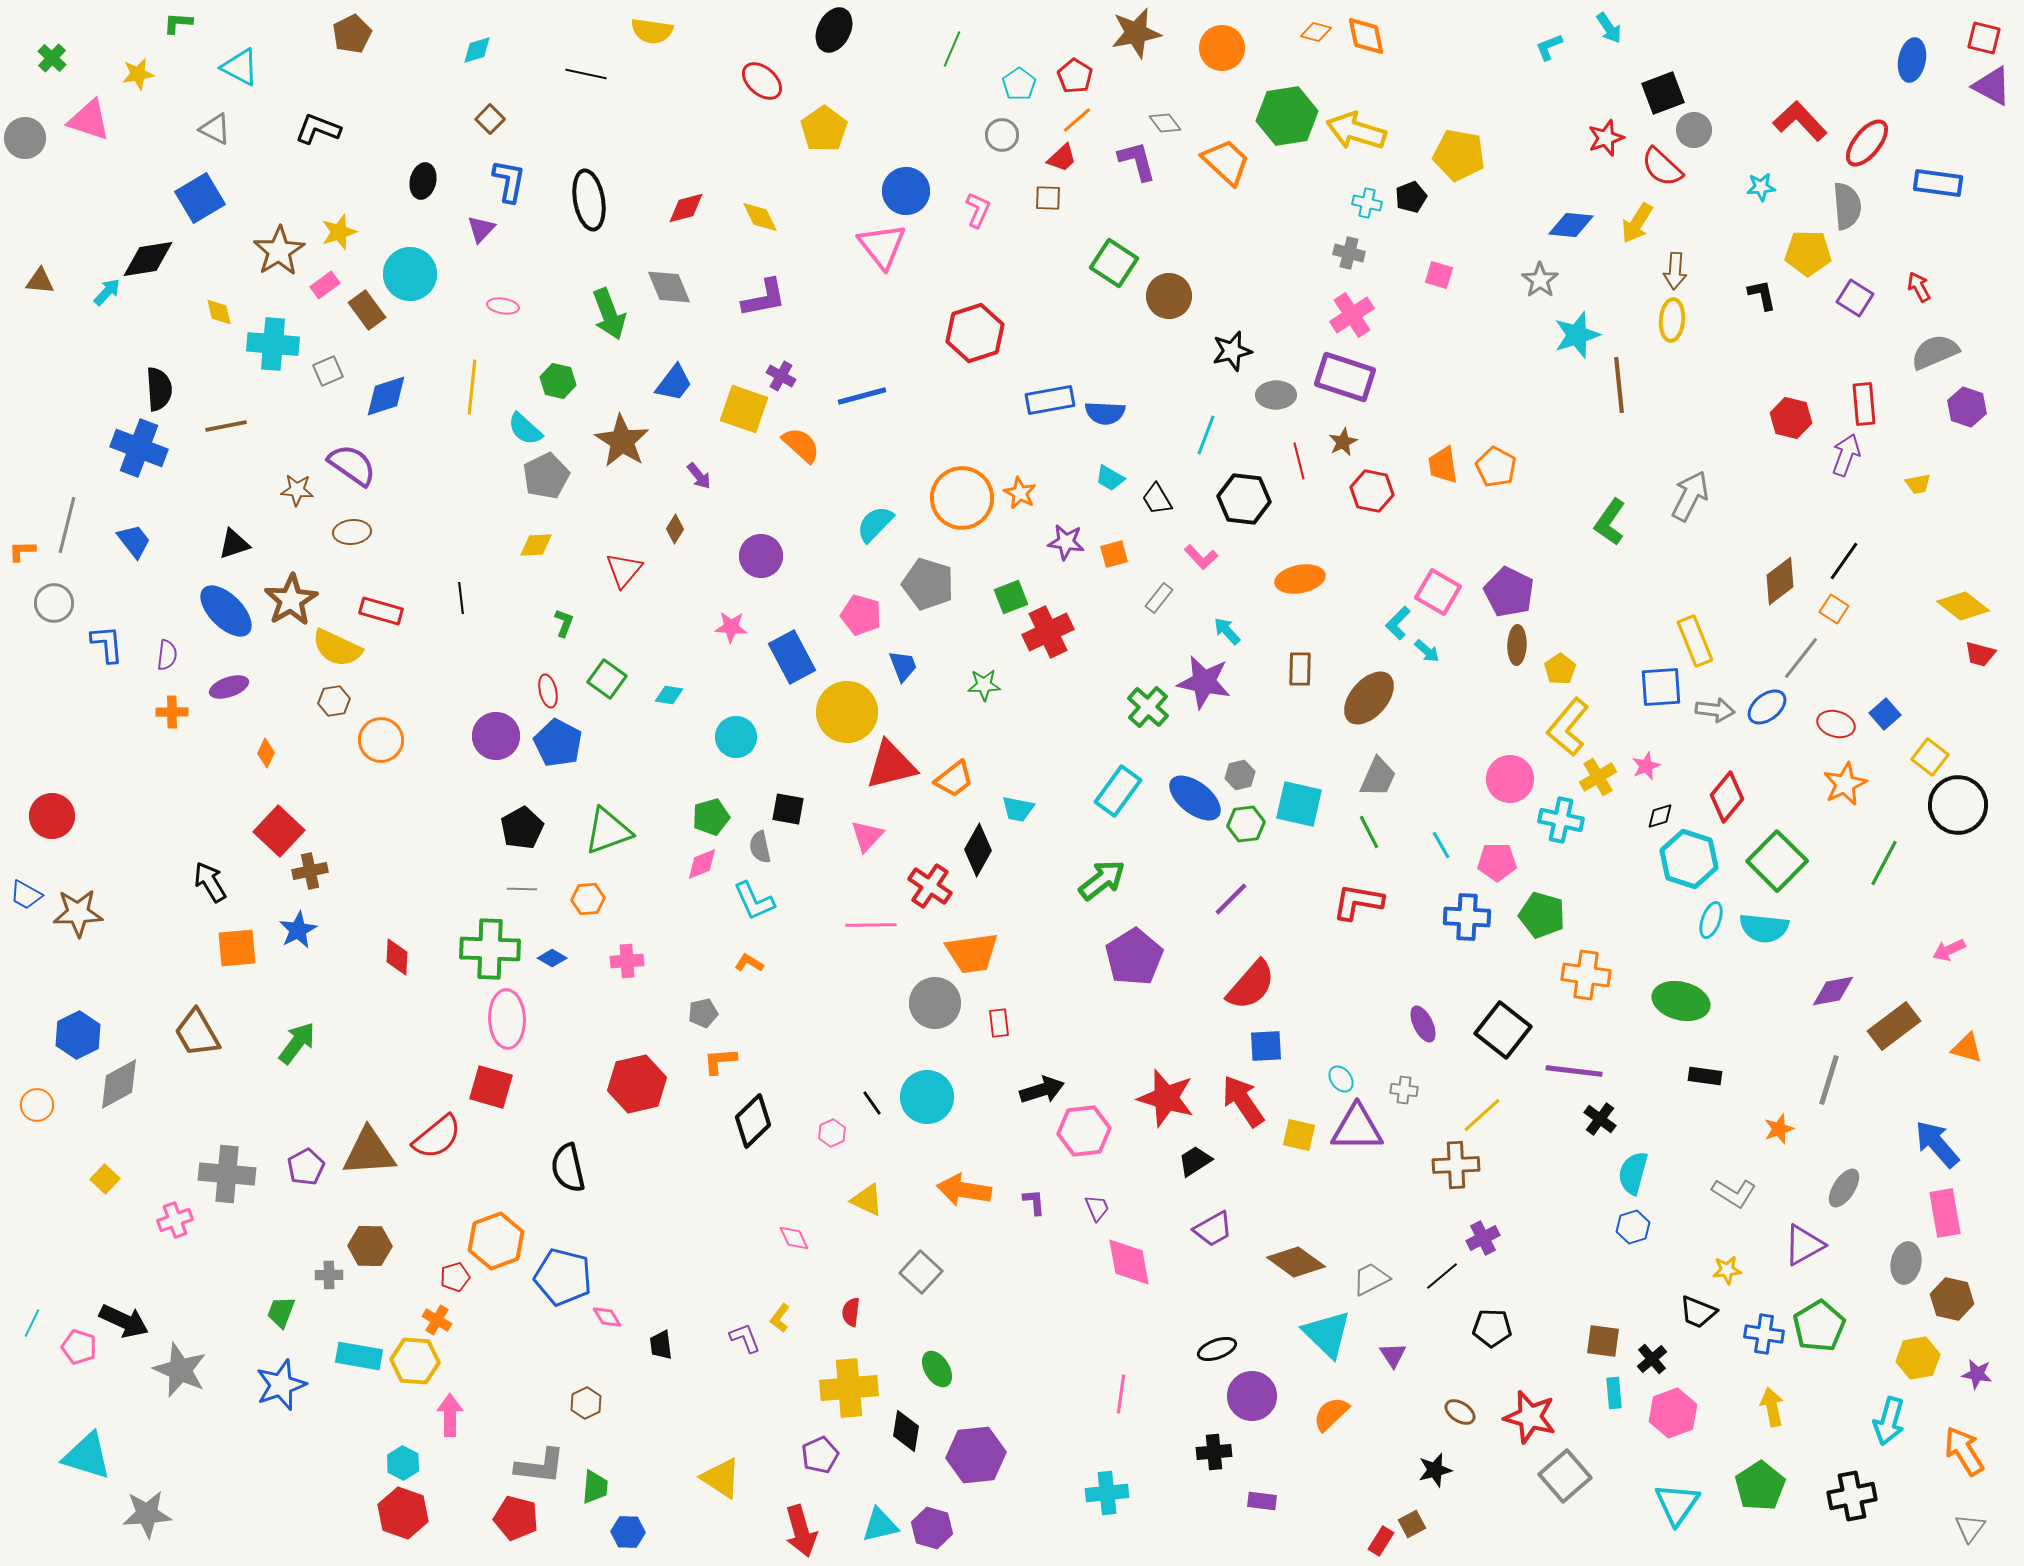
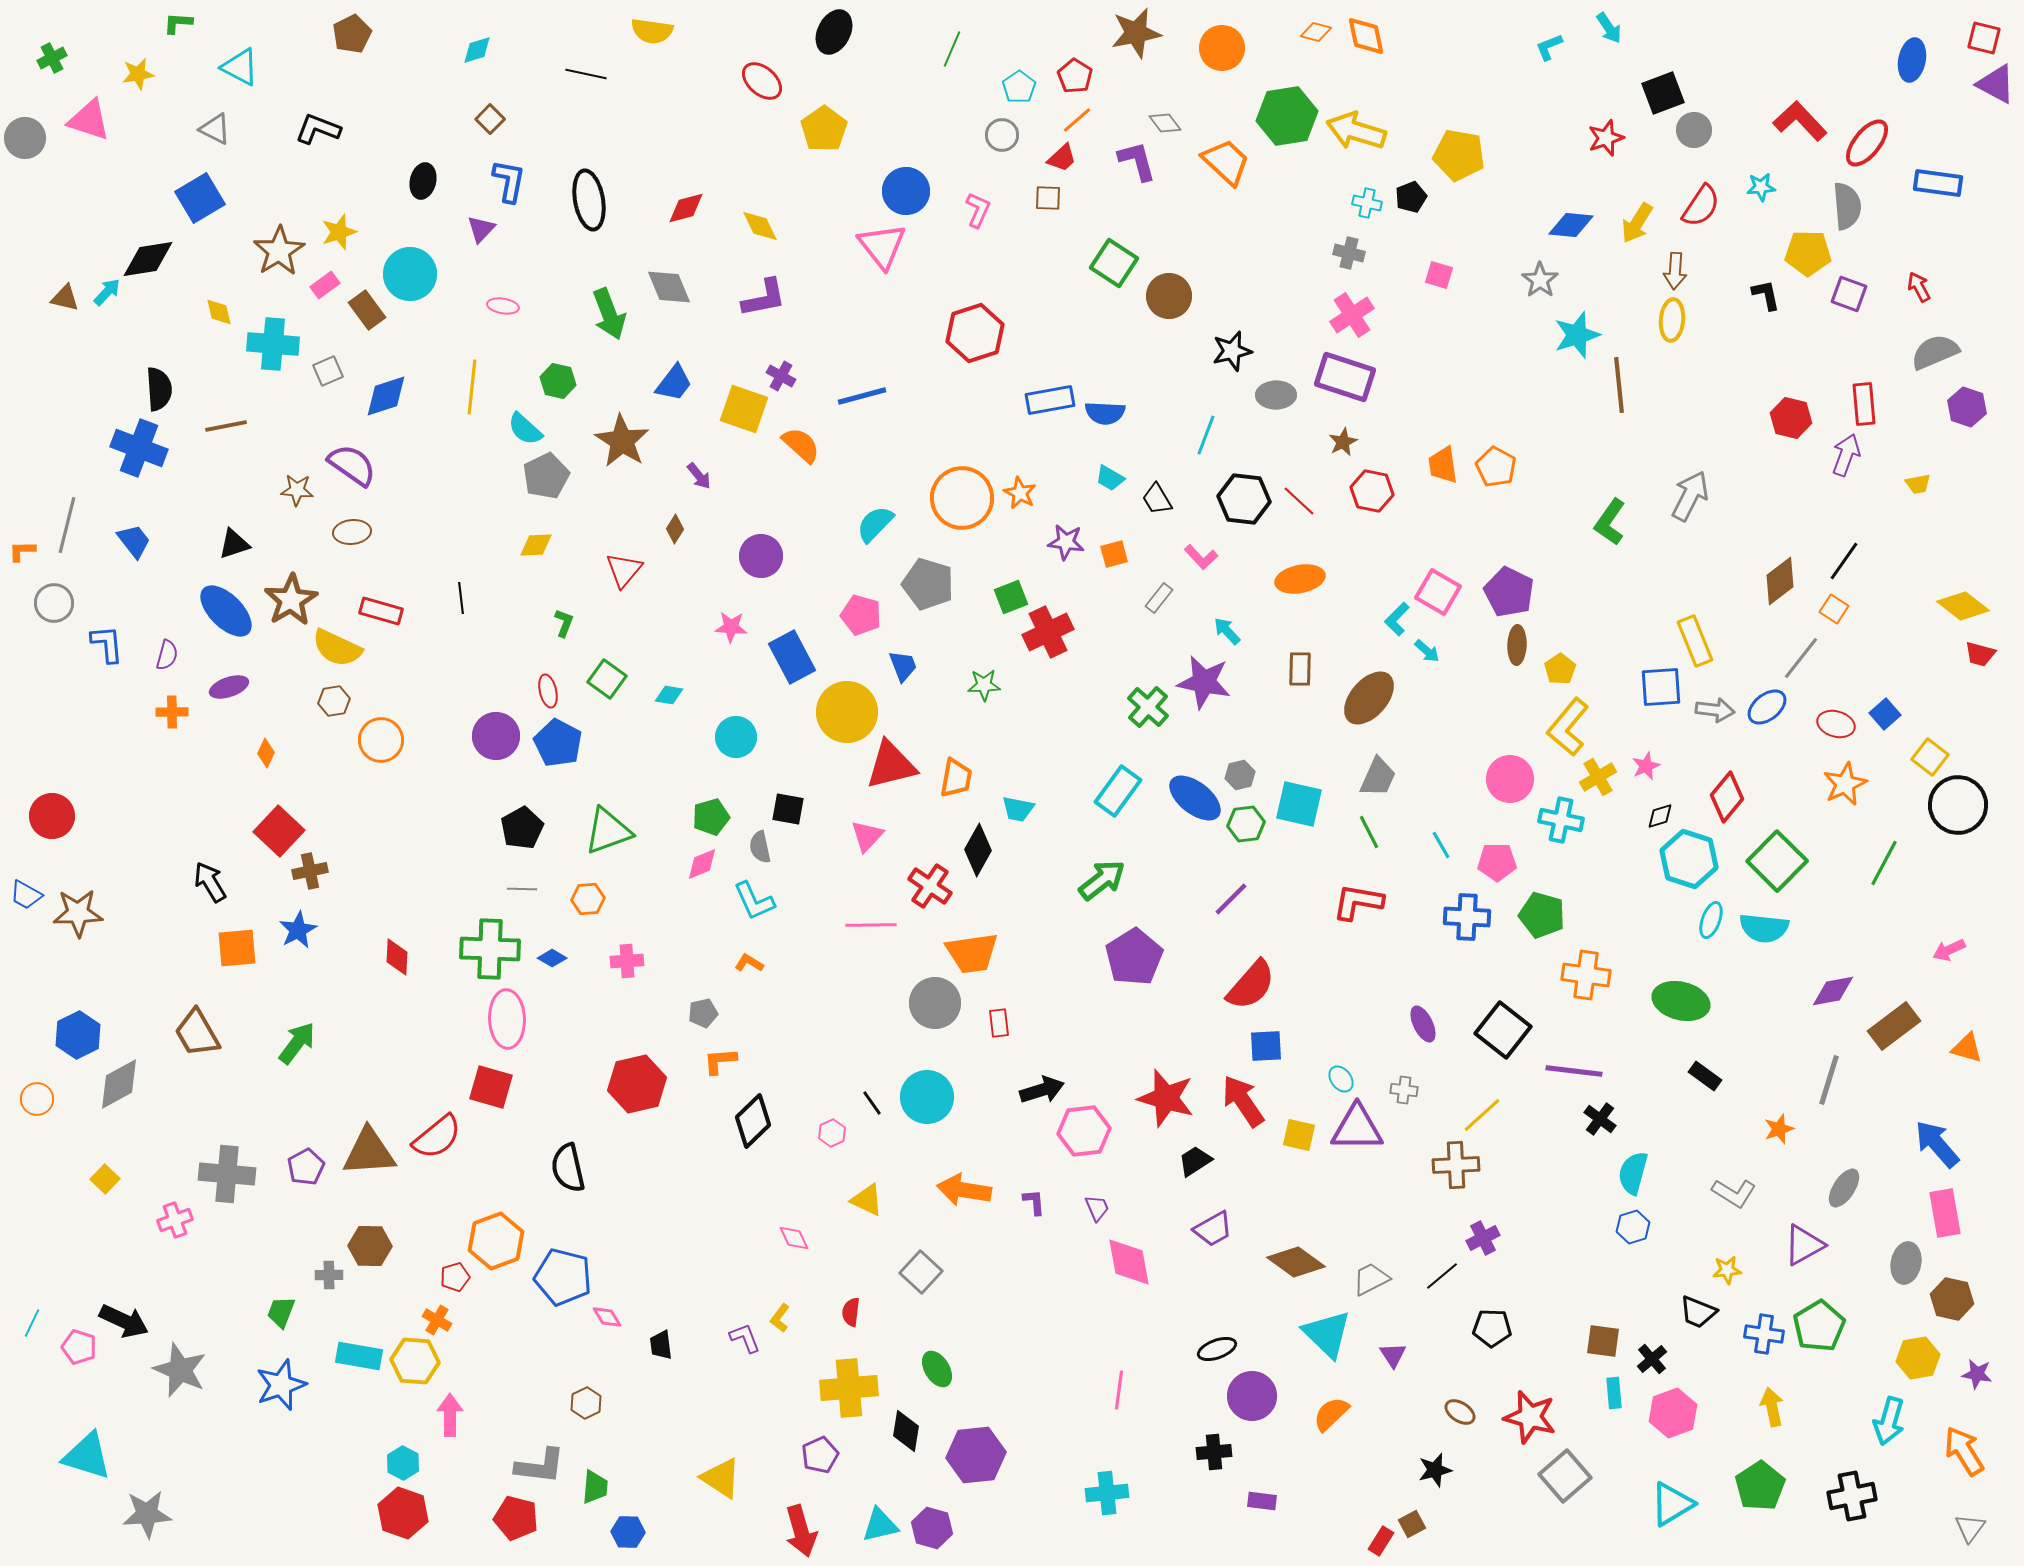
black ellipse at (834, 30): moved 2 px down
green cross at (52, 58): rotated 20 degrees clockwise
cyan pentagon at (1019, 84): moved 3 px down
purple triangle at (1992, 86): moved 4 px right, 2 px up
red semicircle at (1662, 167): moved 39 px right, 39 px down; rotated 99 degrees counterclockwise
yellow diamond at (760, 217): moved 9 px down
brown triangle at (40, 281): moved 25 px right, 17 px down; rotated 8 degrees clockwise
black L-shape at (1762, 295): moved 4 px right
purple square at (1855, 298): moved 6 px left, 4 px up; rotated 12 degrees counterclockwise
red line at (1299, 461): moved 40 px down; rotated 33 degrees counterclockwise
cyan L-shape at (1398, 623): moved 1 px left, 4 px up
purple semicircle at (167, 655): rotated 8 degrees clockwise
orange trapezoid at (954, 779): moved 2 px right, 1 px up; rotated 42 degrees counterclockwise
black rectangle at (1705, 1076): rotated 28 degrees clockwise
orange circle at (37, 1105): moved 6 px up
pink line at (1121, 1394): moved 2 px left, 4 px up
cyan triangle at (1677, 1504): moved 5 px left; rotated 24 degrees clockwise
